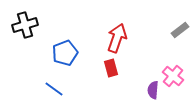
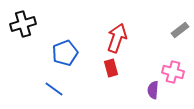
black cross: moved 2 px left, 1 px up
pink cross: moved 4 px up; rotated 25 degrees counterclockwise
